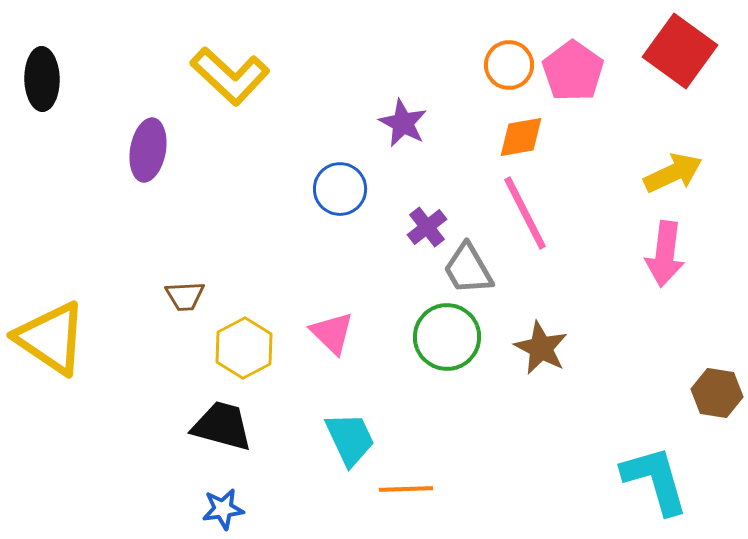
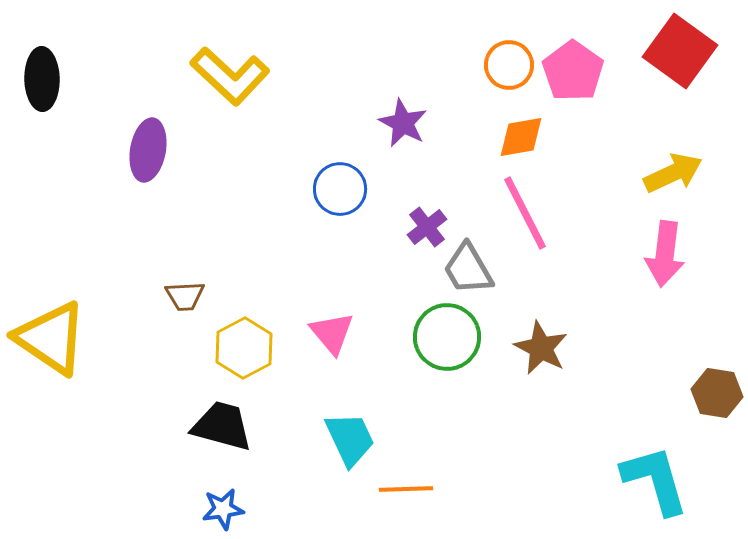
pink triangle: rotated 6 degrees clockwise
